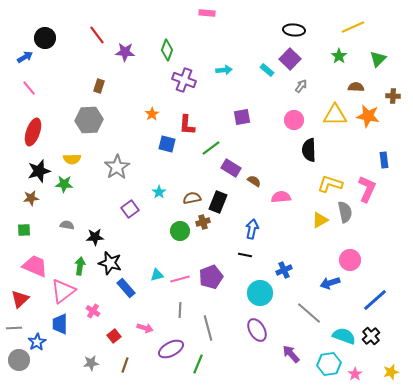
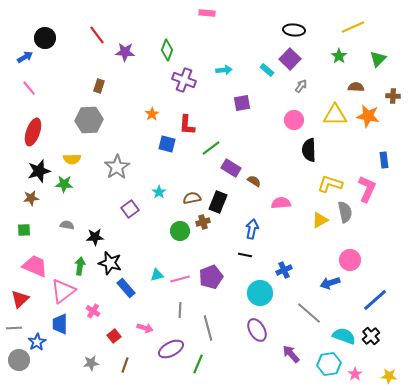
purple square at (242, 117): moved 14 px up
pink semicircle at (281, 197): moved 6 px down
yellow star at (391, 372): moved 2 px left, 4 px down; rotated 21 degrees clockwise
